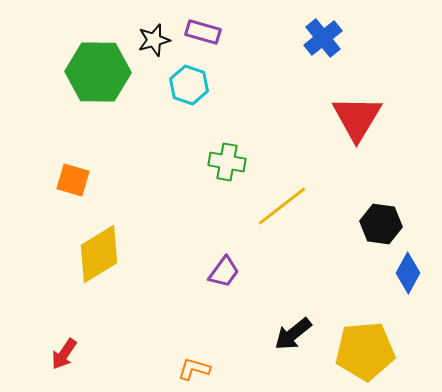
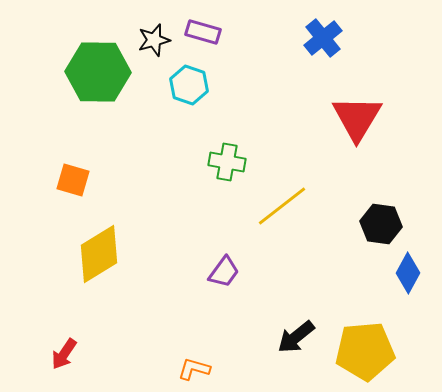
black arrow: moved 3 px right, 3 px down
